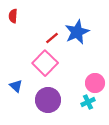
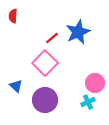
blue star: moved 1 px right
purple circle: moved 3 px left
